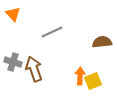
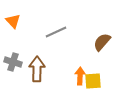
orange triangle: moved 7 px down
gray line: moved 4 px right
brown semicircle: rotated 42 degrees counterclockwise
brown arrow: moved 3 px right; rotated 20 degrees clockwise
yellow square: rotated 18 degrees clockwise
